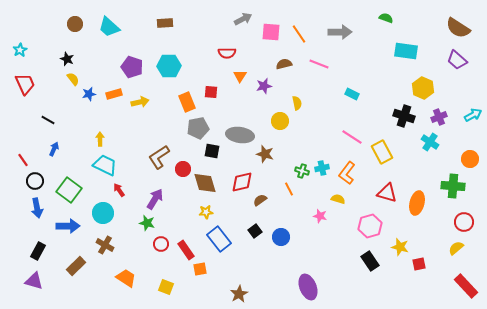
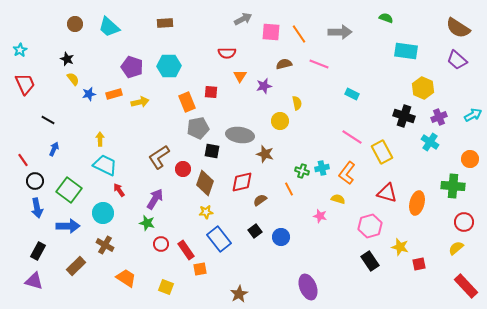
brown diamond at (205, 183): rotated 35 degrees clockwise
